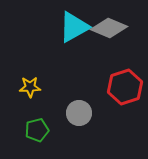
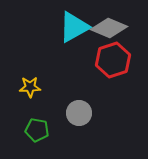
red hexagon: moved 12 px left, 27 px up
green pentagon: rotated 25 degrees clockwise
